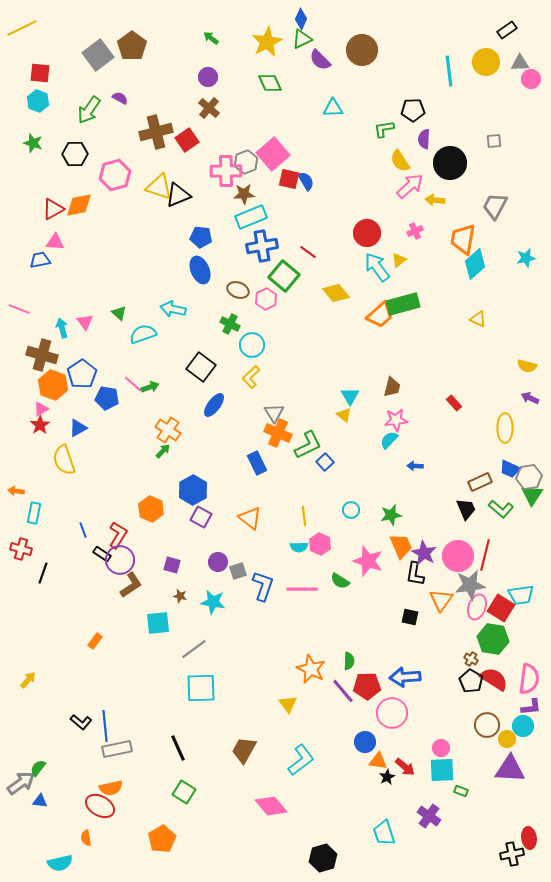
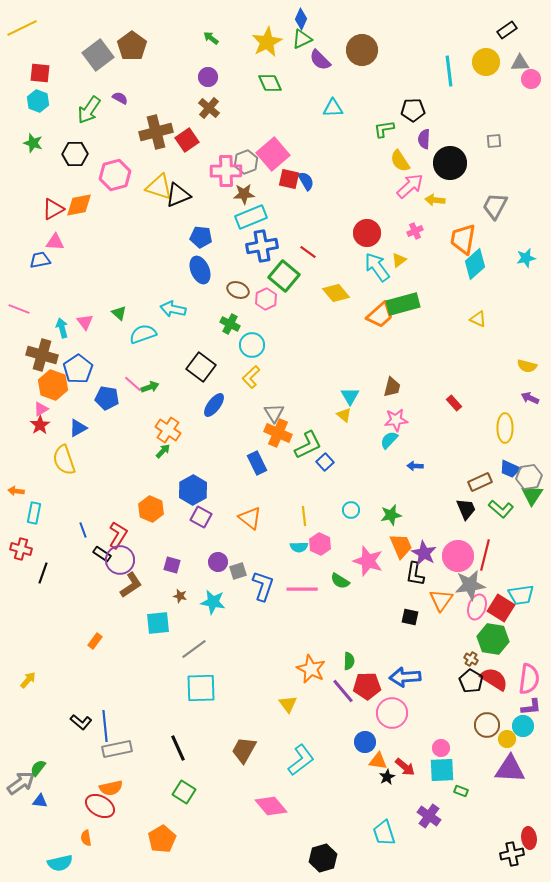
blue pentagon at (82, 374): moved 4 px left, 5 px up
